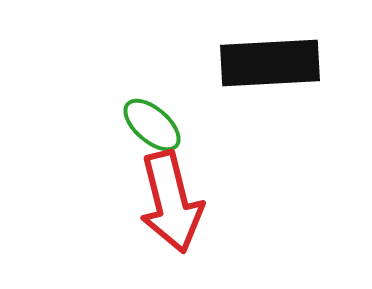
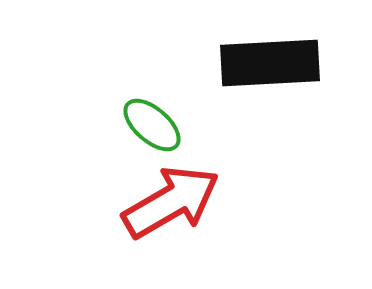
red arrow: rotated 106 degrees counterclockwise
